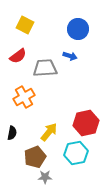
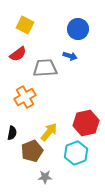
red semicircle: moved 2 px up
orange cross: moved 1 px right
cyan hexagon: rotated 10 degrees counterclockwise
brown pentagon: moved 3 px left, 6 px up
